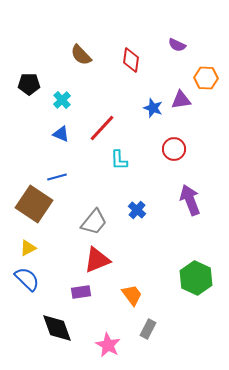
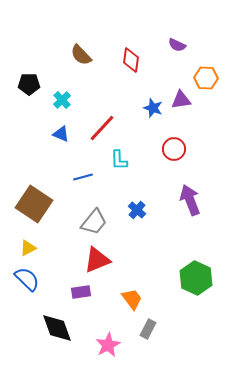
blue line: moved 26 px right
orange trapezoid: moved 4 px down
pink star: rotated 15 degrees clockwise
